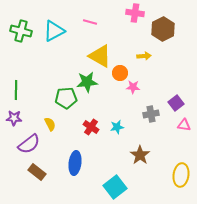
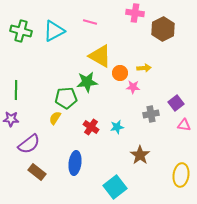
yellow arrow: moved 12 px down
purple star: moved 3 px left, 1 px down
yellow semicircle: moved 5 px right, 6 px up; rotated 120 degrees counterclockwise
